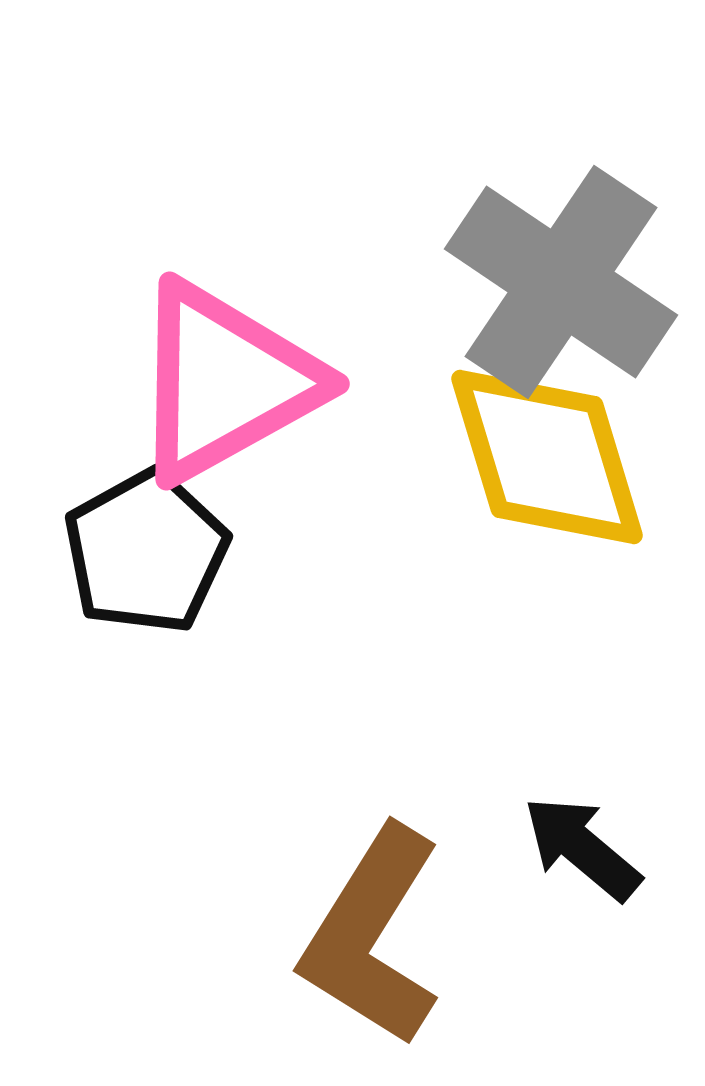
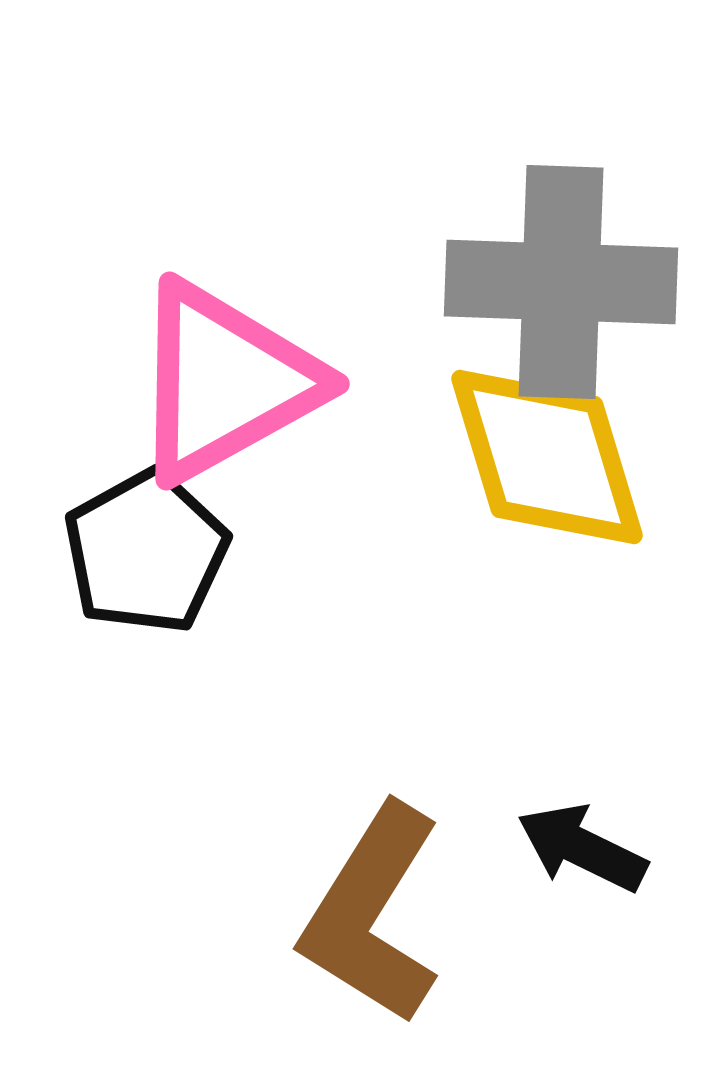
gray cross: rotated 32 degrees counterclockwise
black arrow: rotated 14 degrees counterclockwise
brown L-shape: moved 22 px up
